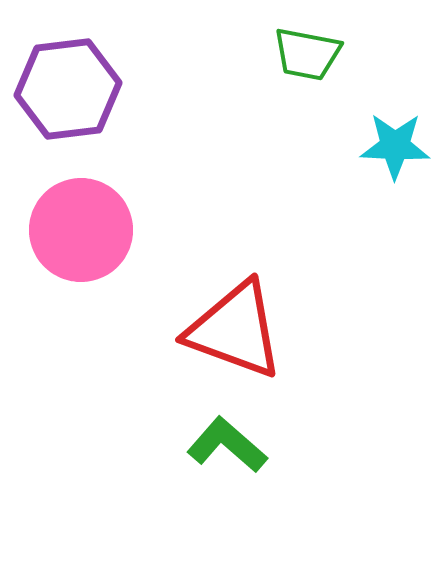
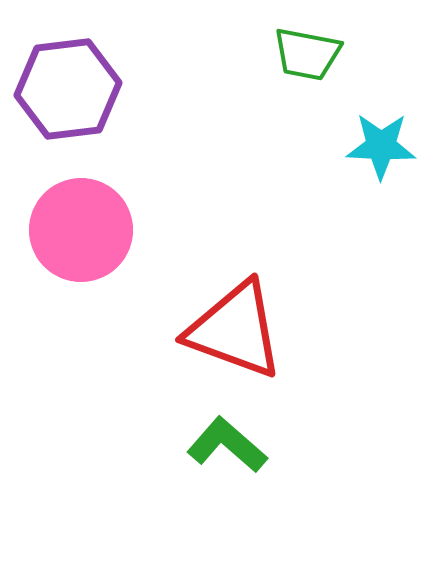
cyan star: moved 14 px left
